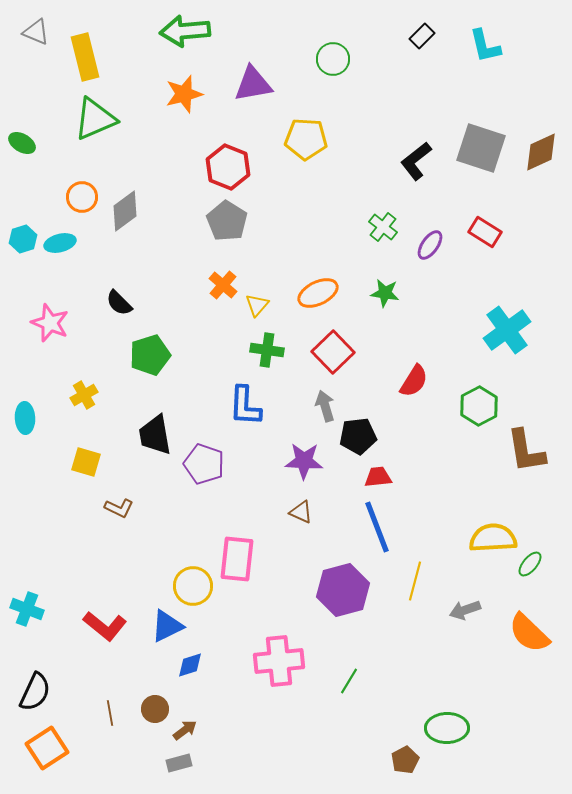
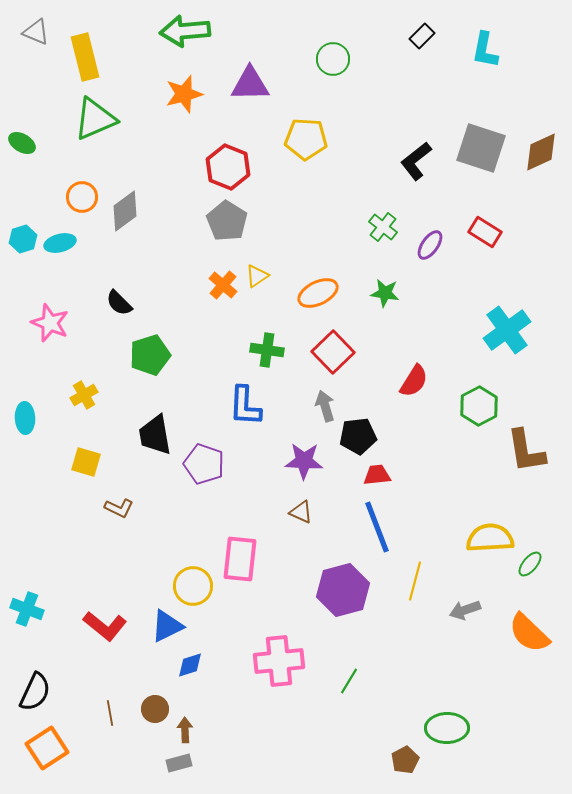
cyan L-shape at (485, 46): moved 4 px down; rotated 24 degrees clockwise
purple triangle at (253, 84): moved 3 px left; rotated 9 degrees clockwise
yellow triangle at (257, 305): moved 29 px up; rotated 15 degrees clockwise
red trapezoid at (378, 477): moved 1 px left, 2 px up
yellow semicircle at (493, 538): moved 3 px left
pink rectangle at (237, 559): moved 3 px right
brown arrow at (185, 730): rotated 55 degrees counterclockwise
